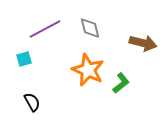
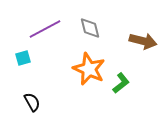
brown arrow: moved 2 px up
cyan square: moved 1 px left, 1 px up
orange star: moved 1 px right, 1 px up
